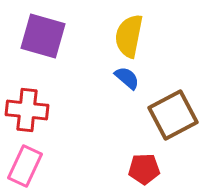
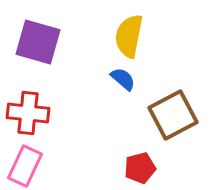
purple square: moved 5 px left, 6 px down
blue semicircle: moved 4 px left, 1 px down
red cross: moved 1 px right, 3 px down
red pentagon: moved 4 px left, 1 px up; rotated 12 degrees counterclockwise
